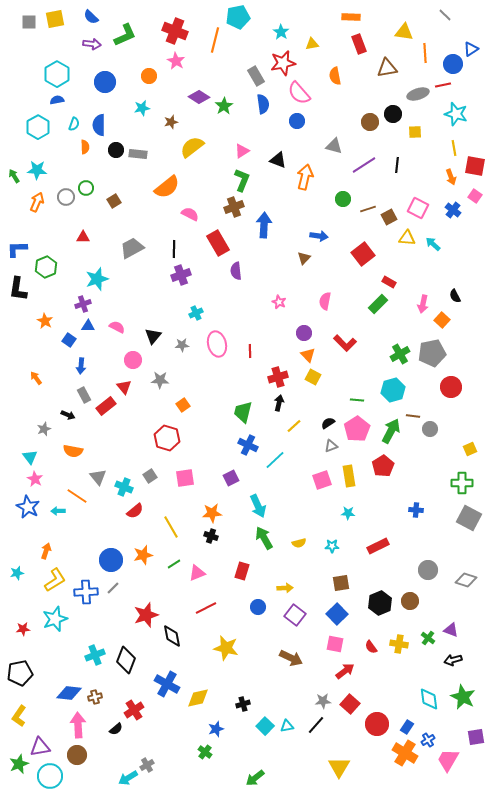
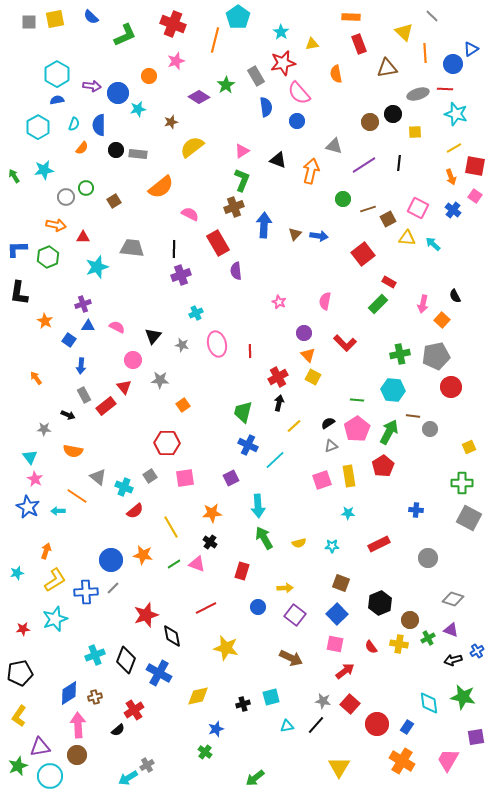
gray line at (445, 15): moved 13 px left, 1 px down
cyan pentagon at (238, 17): rotated 25 degrees counterclockwise
red cross at (175, 31): moved 2 px left, 7 px up
yellow triangle at (404, 32): rotated 36 degrees clockwise
purple arrow at (92, 44): moved 42 px down
pink star at (176, 61): rotated 24 degrees clockwise
orange semicircle at (335, 76): moved 1 px right, 2 px up
blue circle at (105, 82): moved 13 px right, 11 px down
red line at (443, 85): moved 2 px right, 4 px down; rotated 14 degrees clockwise
blue semicircle at (263, 104): moved 3 px right, 3 px down
green star at (224, 106): moved 2 px right, 21 px up
cyan star at (142, 108): moved 4 px left, 1 px down
orange semicircle at (85, 147): moved 3 px left, 1 px down; rotated 40 degrees clockwise
yellow line at (454, 148): rotated 70 degrees clockwise
black line at (397, 165): moved 2 px right, 2 px up
cyan star at (37, 170): moved 7 px right; rotated 12 degrees counterclockwise
orange arrow at (305, 177): moved 6 px right, 6 px up
orange semicircle at (167, 187): moved 6 px left
orange arrow at (37, 202): moved 19 px right, 23 px down; rotated 78 degrees clockwise
brown square at (389, 217): moved 1 px left, 2 px down
gray trapezoid at (132, 248): rotated 35 degrees clockwise
brown triangle at (304, 258): moved 9 px left, 24 px up
green hexagon at (46, 267): moved 2 px right, 10 px up
cyan star at (97, 279): moved 12 px up
black L-shape at (18, 289): moved 1 px right, 4 px down
gray star at (182, 345): rotated 16 degrees clockwise
gray pentagon at (432, 353): moved 4 px right, 3 px down
green cross at (400, 354): rotated 18 degrees clockwise
red cross at (278, 377): rotated 12 degrees counterclockwise
cyan hexagon at (393, 390): rotated 20 degrees clockwise
gray star at (44, 429): rotated 24 degrees clockwise
green arrow at (391, 431): moved 2 px left, 1 px down
red hexagon at (167, 438): moved 5 px down; rotated 15 degrees counterclockwise
yellow square at (470, 449): moved 1 px left, 2 px up
gray triangle at (98, 477): rotated 12 degrees counterclockwise
cyan arrow at (258, 506): rotated 20 degrees clockwise
black cross at (211, 536): moved 1 px left, 6 px down; rotated 16 degrees clockwise
red rectangle at (378, 546): moved 1 px right, 2 px up
orange star at (143, 555): rotated 24 degrees clockwise
gray circle at (428, 570): moved 12 px up
pink triangle at (197, 573): moved 9 px up; rotated 42 degrees clockwise
gray diamond at (466, 580): moved 13 px left, 19 px down
brown square at (341, 583): rotated 30 degrees clockwise
brown circle at (410, 601): moved 19 px down
green cross at (428, 638): rotated 24 degrees clockwise
blue cross at (167, 684): moved 8 px left, 11 px up
blue diamond at (69, 693): rotated 40 degrees counterclockwise
green star at (463, 697): rotated 15 degrees counterclockwise
yellow diamond at (198, 698): moved 2 px up
cyan diamond at (429, 699): moved 4 px down
gray star at (323, 701): rotated 14 degrees clockwise
cyan square at (265, 726): moved 6 px right, 29 px up; rotated 30 degrees clockwise
black semicircle at (116, 729): moved 2 px right, 1 px down
blue cross at (428, 740): moved 49 px right, 89 px up
orange cross at (405, 753): moved 3 px left, 8 px down
green star at (19, 764): moved 1 px left, 2 px down
